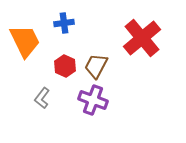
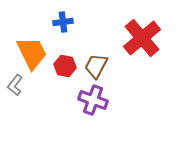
blue cross: moved 1 px left, 1 px up
orange trapezoid: moved 7 px right, 12 px down
red hexagon: rotated 15 degrees counterclockwise
gray L-shape: moved 27 px left, 13 px up
